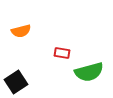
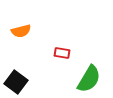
green semicircle: moved 7 px down; rotated 44 degrees counterclockwise
black square: rotated 20 degrees counterclockwise
